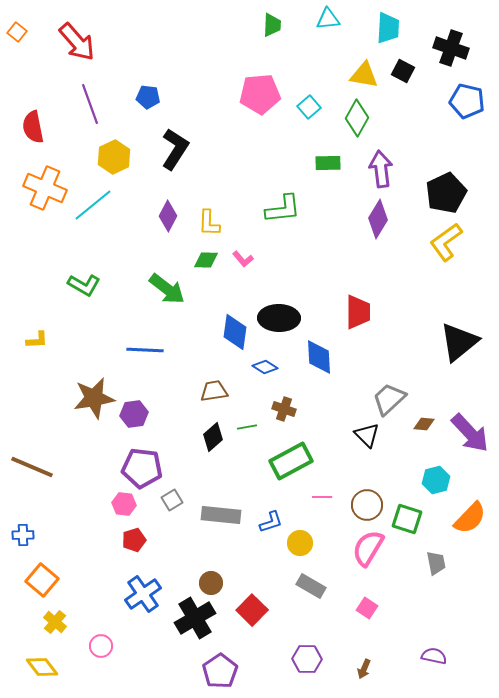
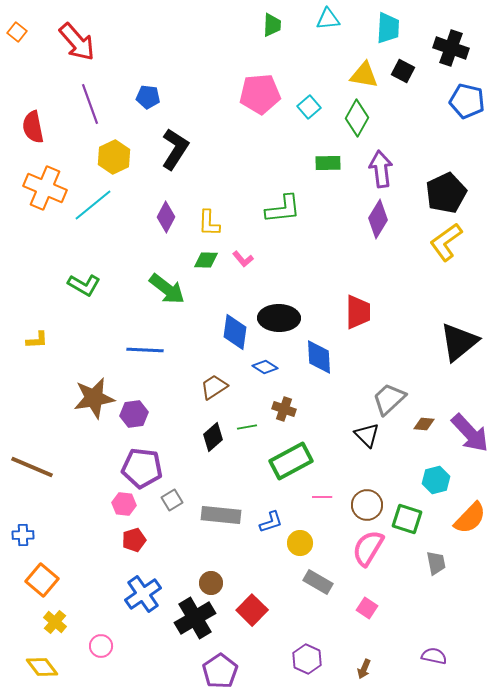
purple diamond at (168, 216): moved 2 px left, 1 px down
brown trapezoid at (214, 391): moved 4 px up; rotated 24 degrees counterclockwise
gray rectangle at (311, 586): moved 7 px right, 4 px up
purple hexagon at (307, 659): rotated 24 degrees clockwise
